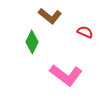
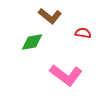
red semicircle: moved 2 px left, 1 px down; rotated 14 degrees counterclockwise
green diamond: rotated 55 degrees clockwise
